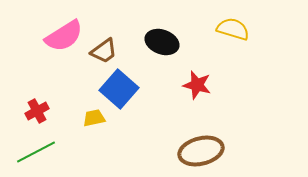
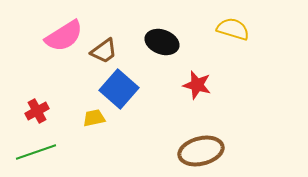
green line: rotated 9 degrees clockwise
